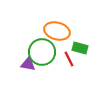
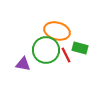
green circle: moved 4 px right, 2 px up
red line: moved 3 px left, 4 px up
purple triangle: moved 5 px left
